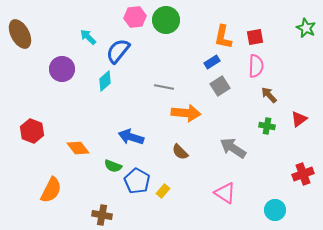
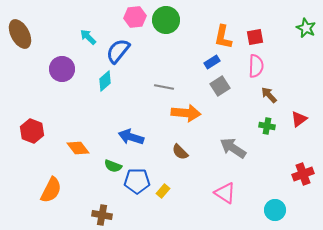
blue pentagon: rotated 30 degrees counterclockwise
